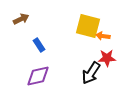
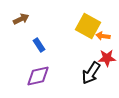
yellow square: rotated 15 degrees clockwise
